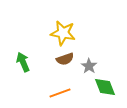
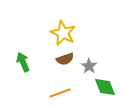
yellow star: rotated 15 degrees clockwise
